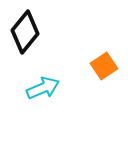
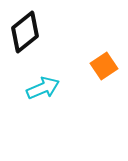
black diamond: rotated 12 degrees clockwise
